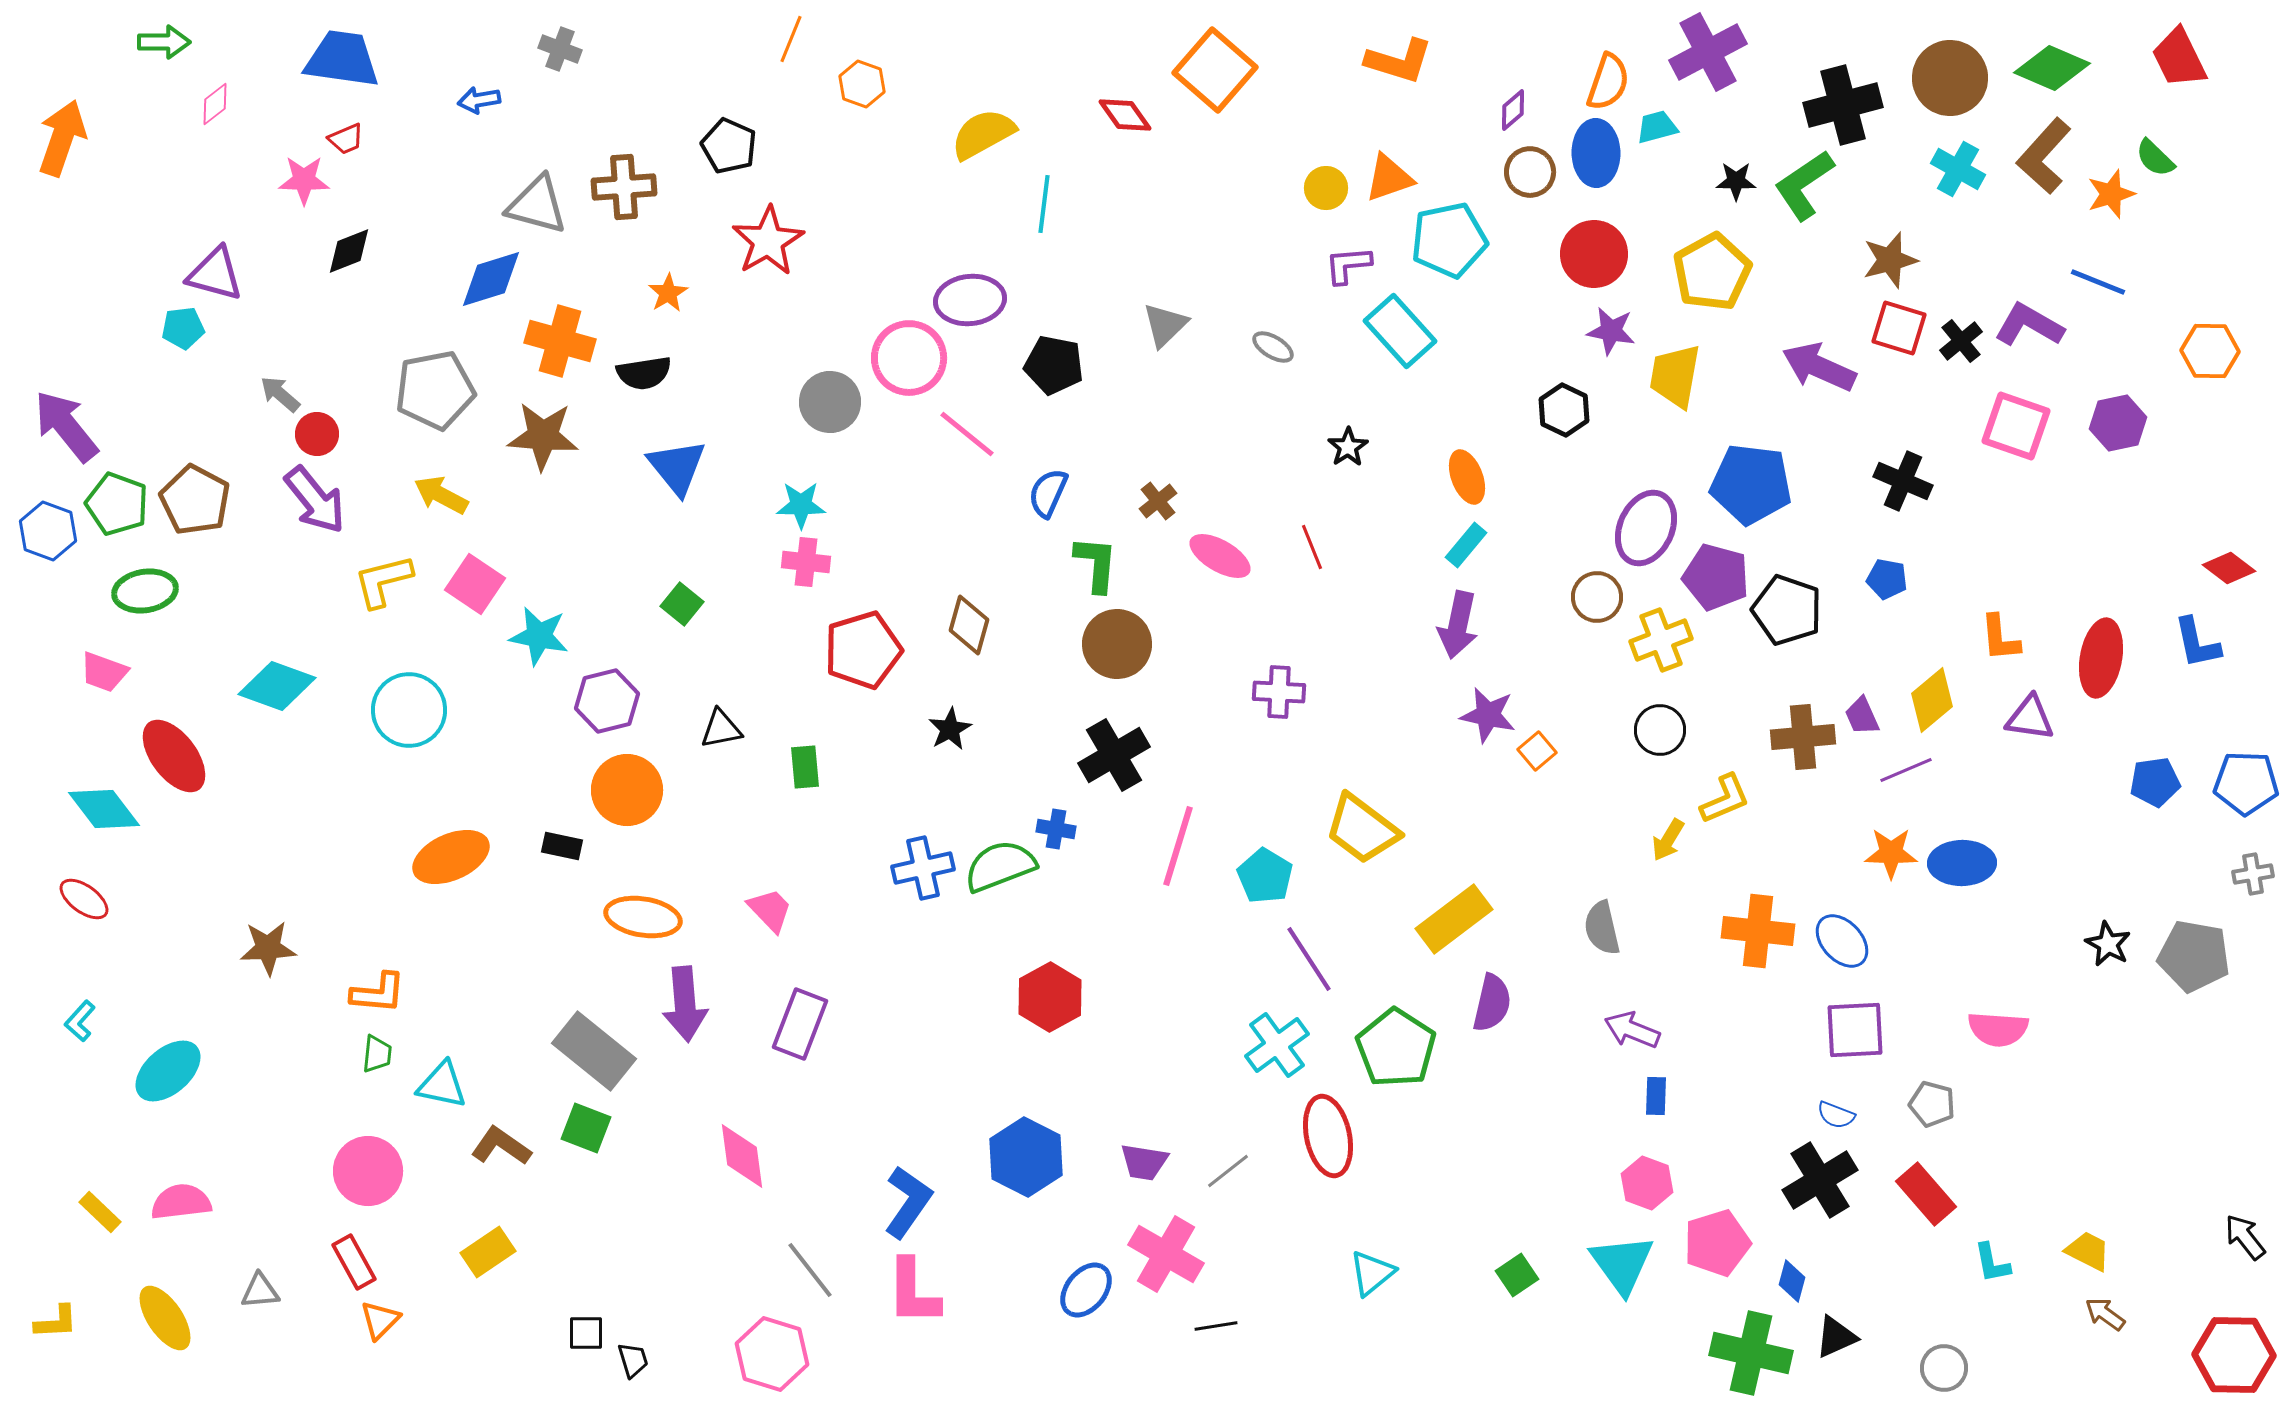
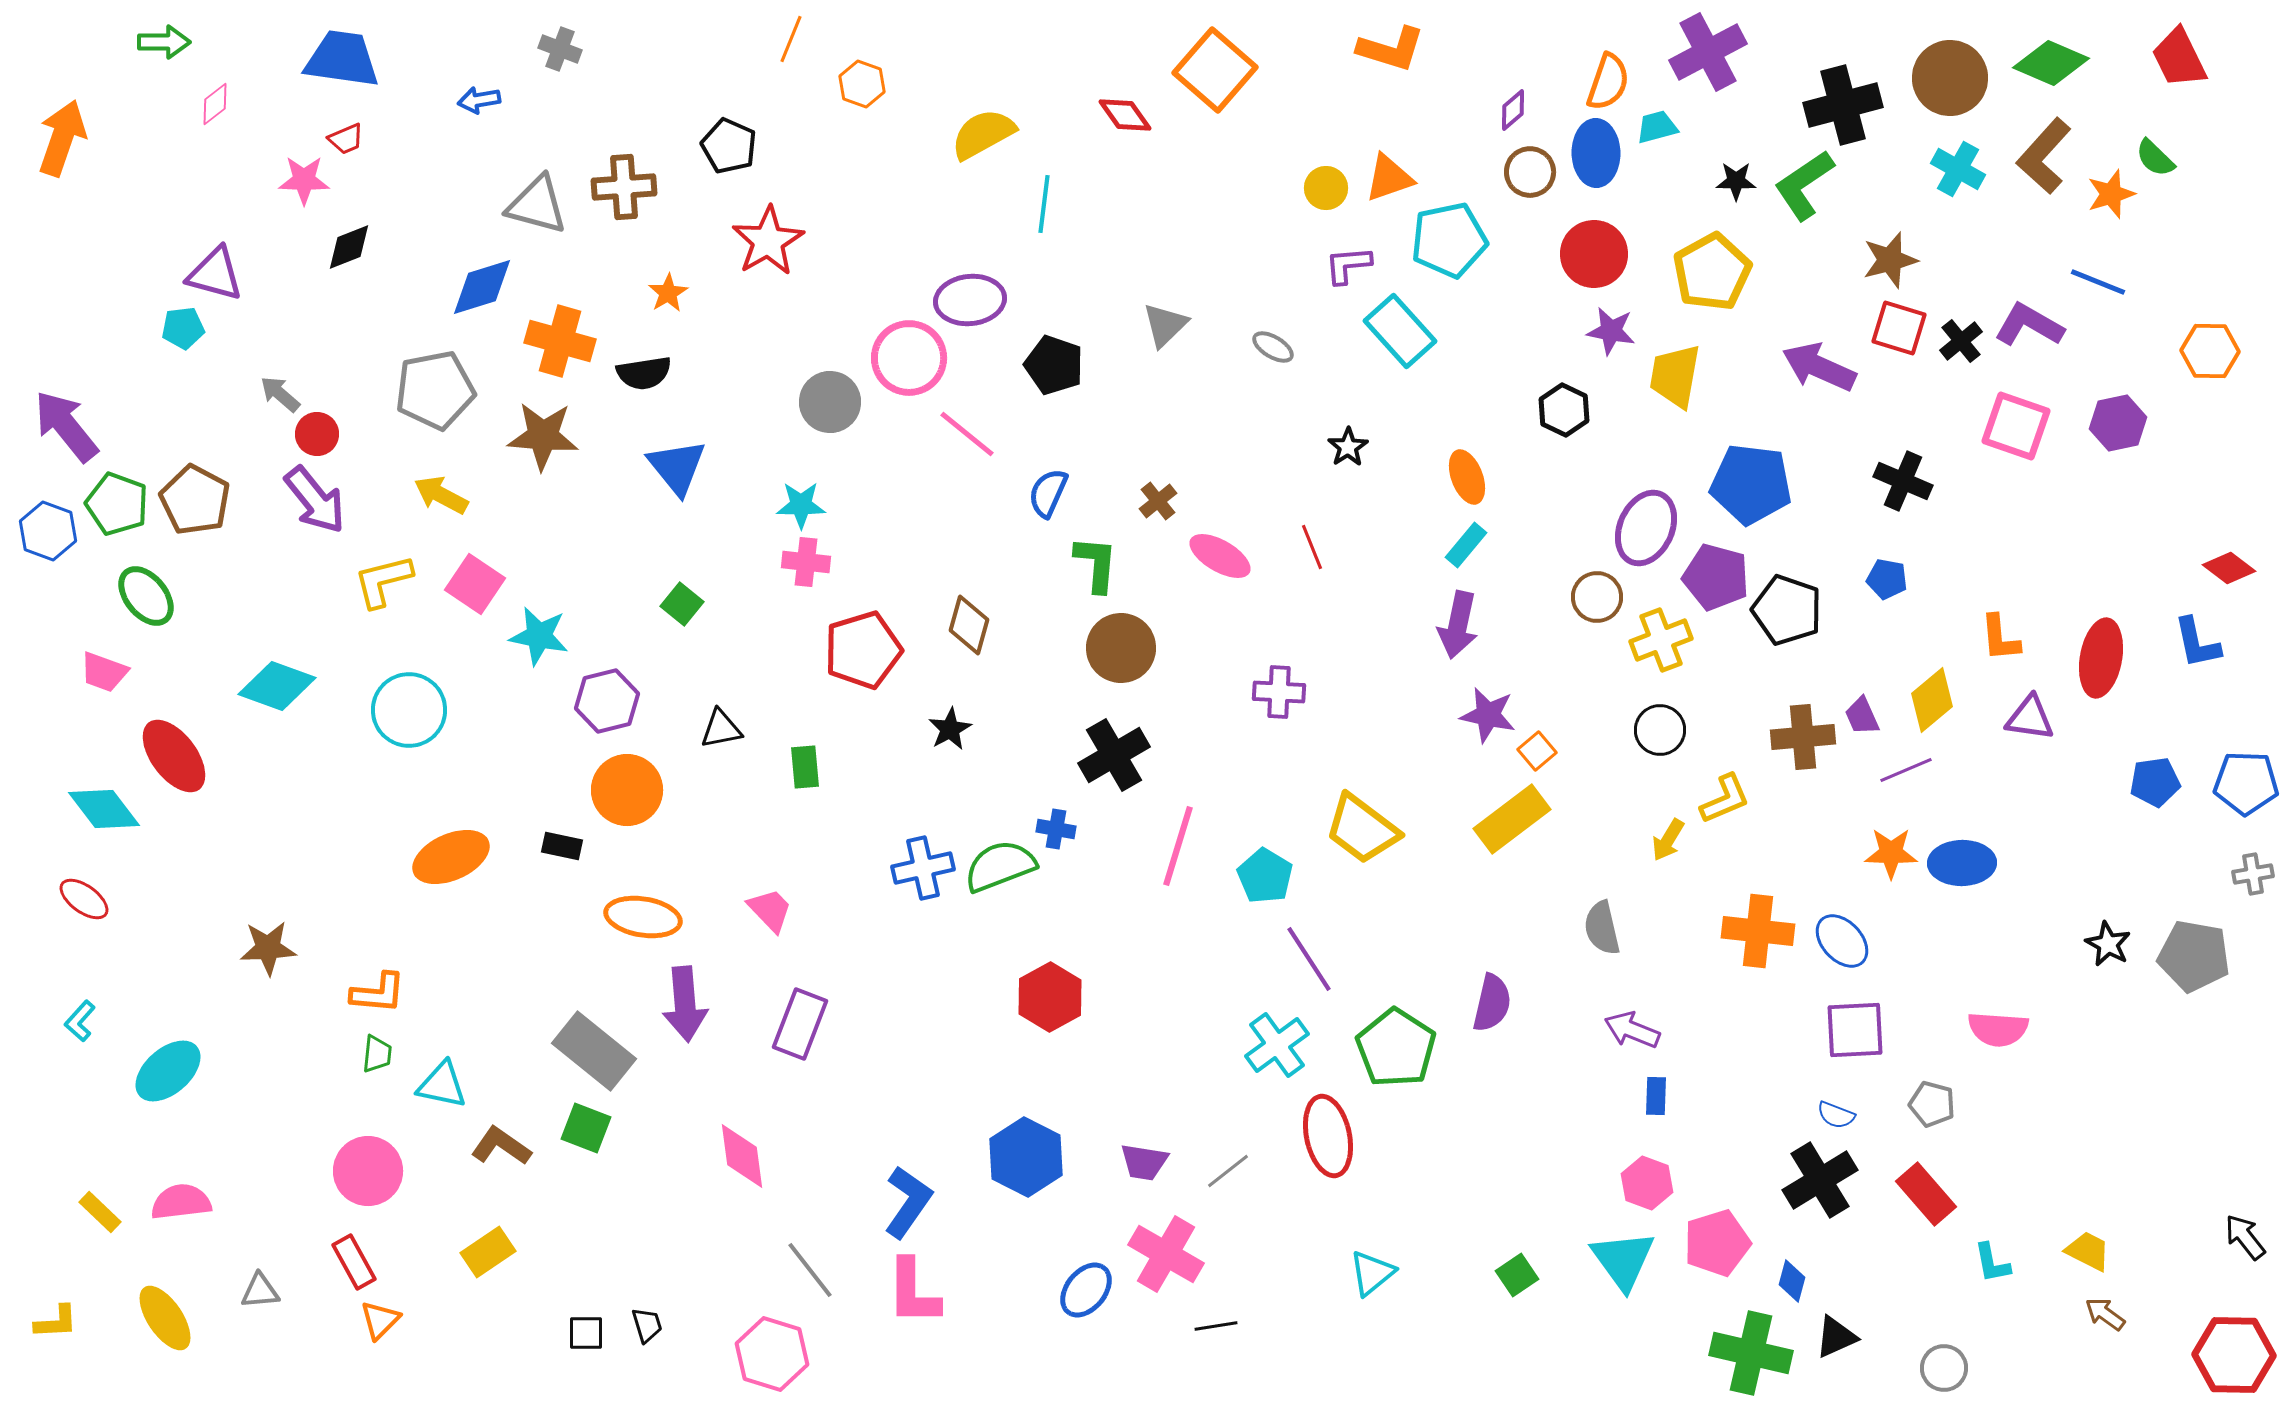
orange L-shape at (1399, 61): moved 8 px left, 12 px up
green diamond at (2052, 68): moved 1 px left, 5 px up
black diamond at (349, 251): moved 4 px up
blue diamond at (491, 279): moved 9 px left, 8 px down
black pentagon at (1054, 365): rotated 8 degrees clockwise
green ellipse at (145, 591): moved 1 px right, 5 px down; rotated 60 degrees clockwise
brown circle at (1117, 644): moved 4 px right, 4 px down
yellow rectangle at (1454, 919): moved 58 px right, 100 px up
cyan triangle at (1622, 1264): moved 1 px right, 4 px up
black trapezoid at (633, 1360): moved 14 px right, 35 px up
